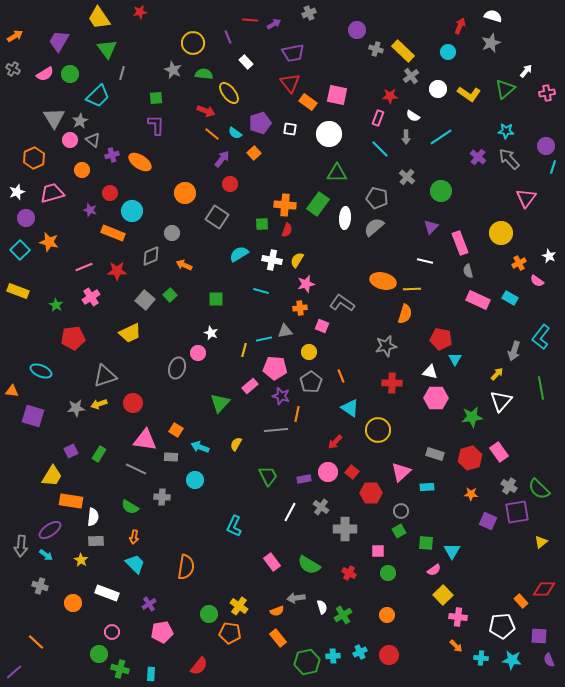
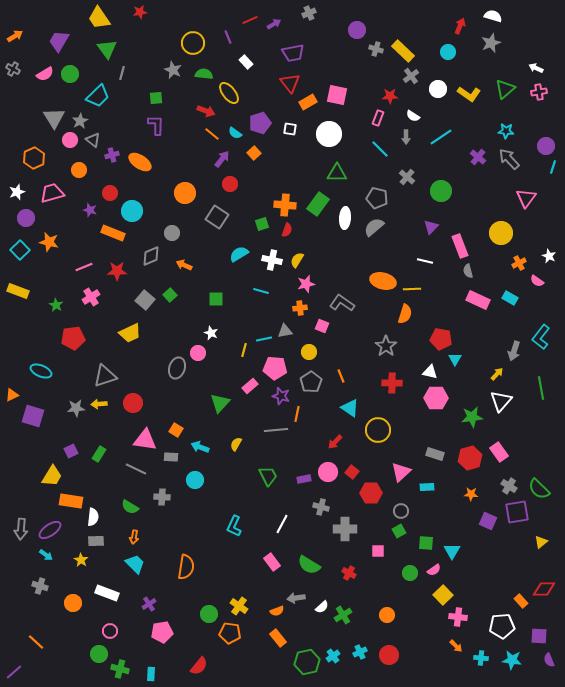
red line at (250, 20): rotated 28 degrees counterclockwise
white arrow at (526, 71): moved 10 px right, 3 px up; rotated 104 degrees counterclockwise
pink cross at (547, 93): moved 8 px left, 1 px up
orange rectangle at (308, 102): rotated 66 degrees counterclockwise
orange circle at (82, 170): moved 3 px left
green square at (262, 224): rotated 16 degrees counterclockwise
pink rectangle at (460, 243): moved 3 px down
gray star at (386, 346): rotated 25 degrees counterclockwise
orange triangle at (12, 391): moved 4 px down; rotated 32 degrees counterclockwise
yellow arrow at (99, 404): rotated 14 degrees clockwise
gray cross at (321, 507): rotated 21 degrees counterclockwise
white line at (290, 512): moved 8 px left, 12 px down
gray arrow at (21, 546): moved 17 px up
green circle at (388, 573): moved 22 px right
white semicircle at (322, 607): rotated 64 degrees clockwise
pink circle at (112, 632): moved 2 px left, 1 px up
cyan cross at (333, 656): rotated 32 degrees counterclockwise
